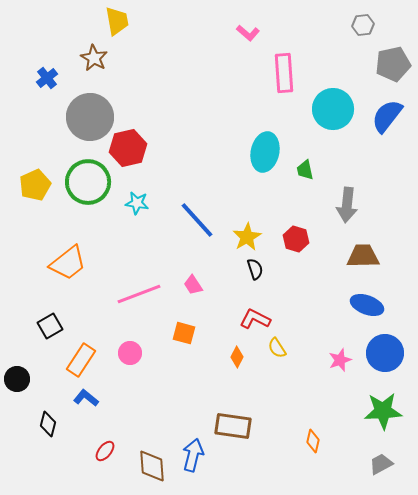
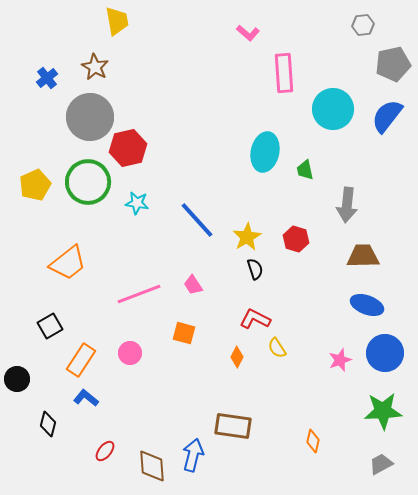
brown star at (94, 58): moved 1 px right, 9 px down
